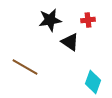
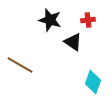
black star: rotated 25 degrees clockwise
black triangle: moved 3 px right
brown line: moved 5 px left, 2 px up
